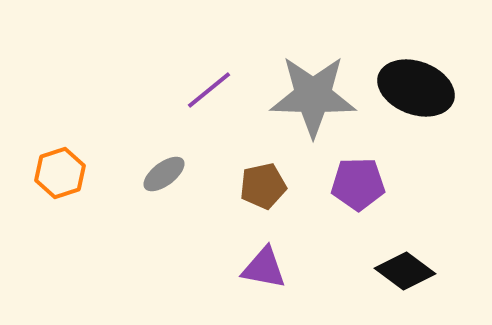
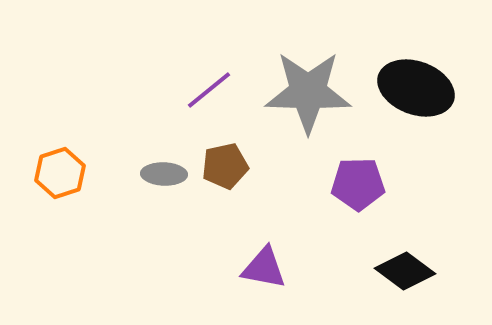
gray star: moved 5 px left, 4 px up
gray ellipse: rotated 39 degrees clockwise
brown pentagon: moved 38 px left, 20 px up
